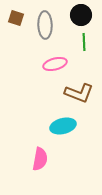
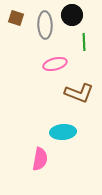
black circle: moved 9 px left
cyan ellipse: moved 6 px down; rotated 10 degrees clockwise
